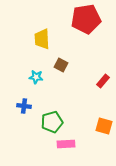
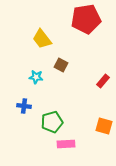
yellow trapezoid: rotated 35 degrees counterclockwise
